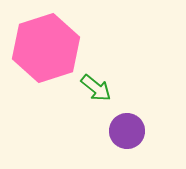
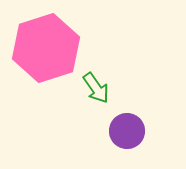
green arrow: rotated 16 degrees clockwise
